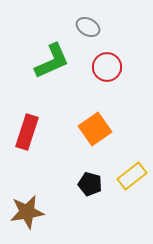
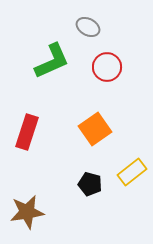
yellow rectangle: moved 4 px up
